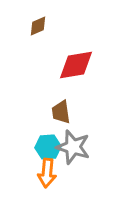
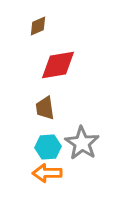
red diamond: moved 18 px left
brown trapezoid: moved 16 px left, 4 px up
gray star: moved 9 px right, 4 px up; rotated 16 degrees clockwise
orange arrow: rotated 84 degrees clockwise
